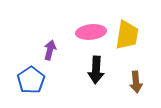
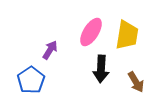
pink ellipse: rotated 52 degrees counterclockwise
purple arrow: rotated 18 degrees clockwise
black arrow: moved 5 px right, 1 px up
brown arrow: rotated 25 degrees counterclockwise
